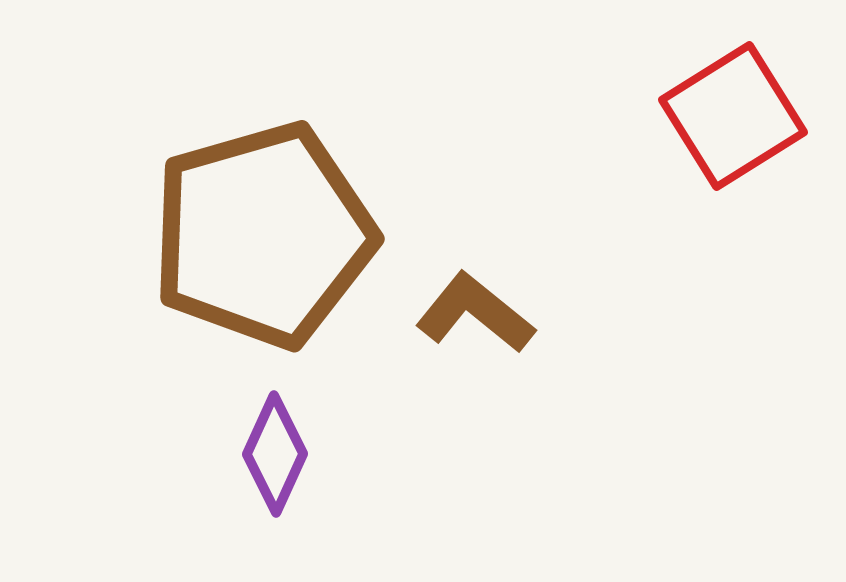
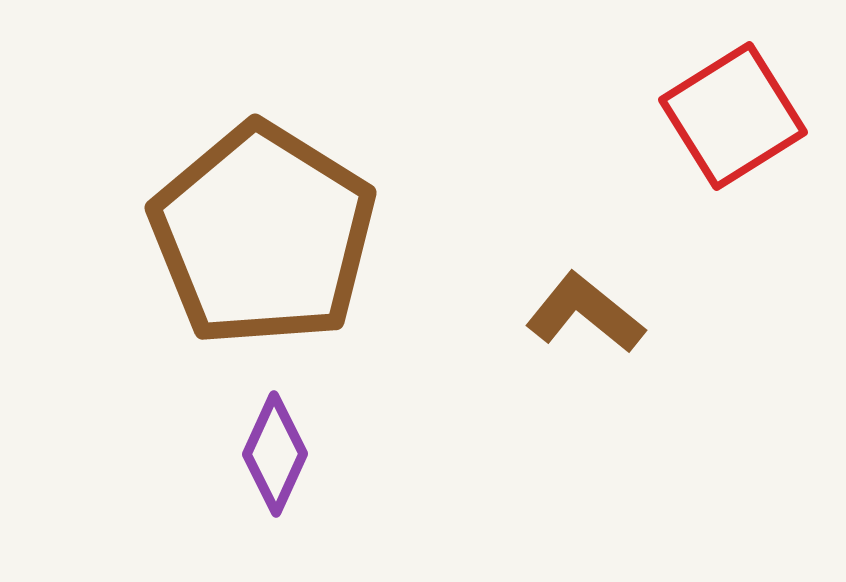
brown pentagon: rotated 24 degrees counterclockwise
brown L-shape: moved 110 px right
